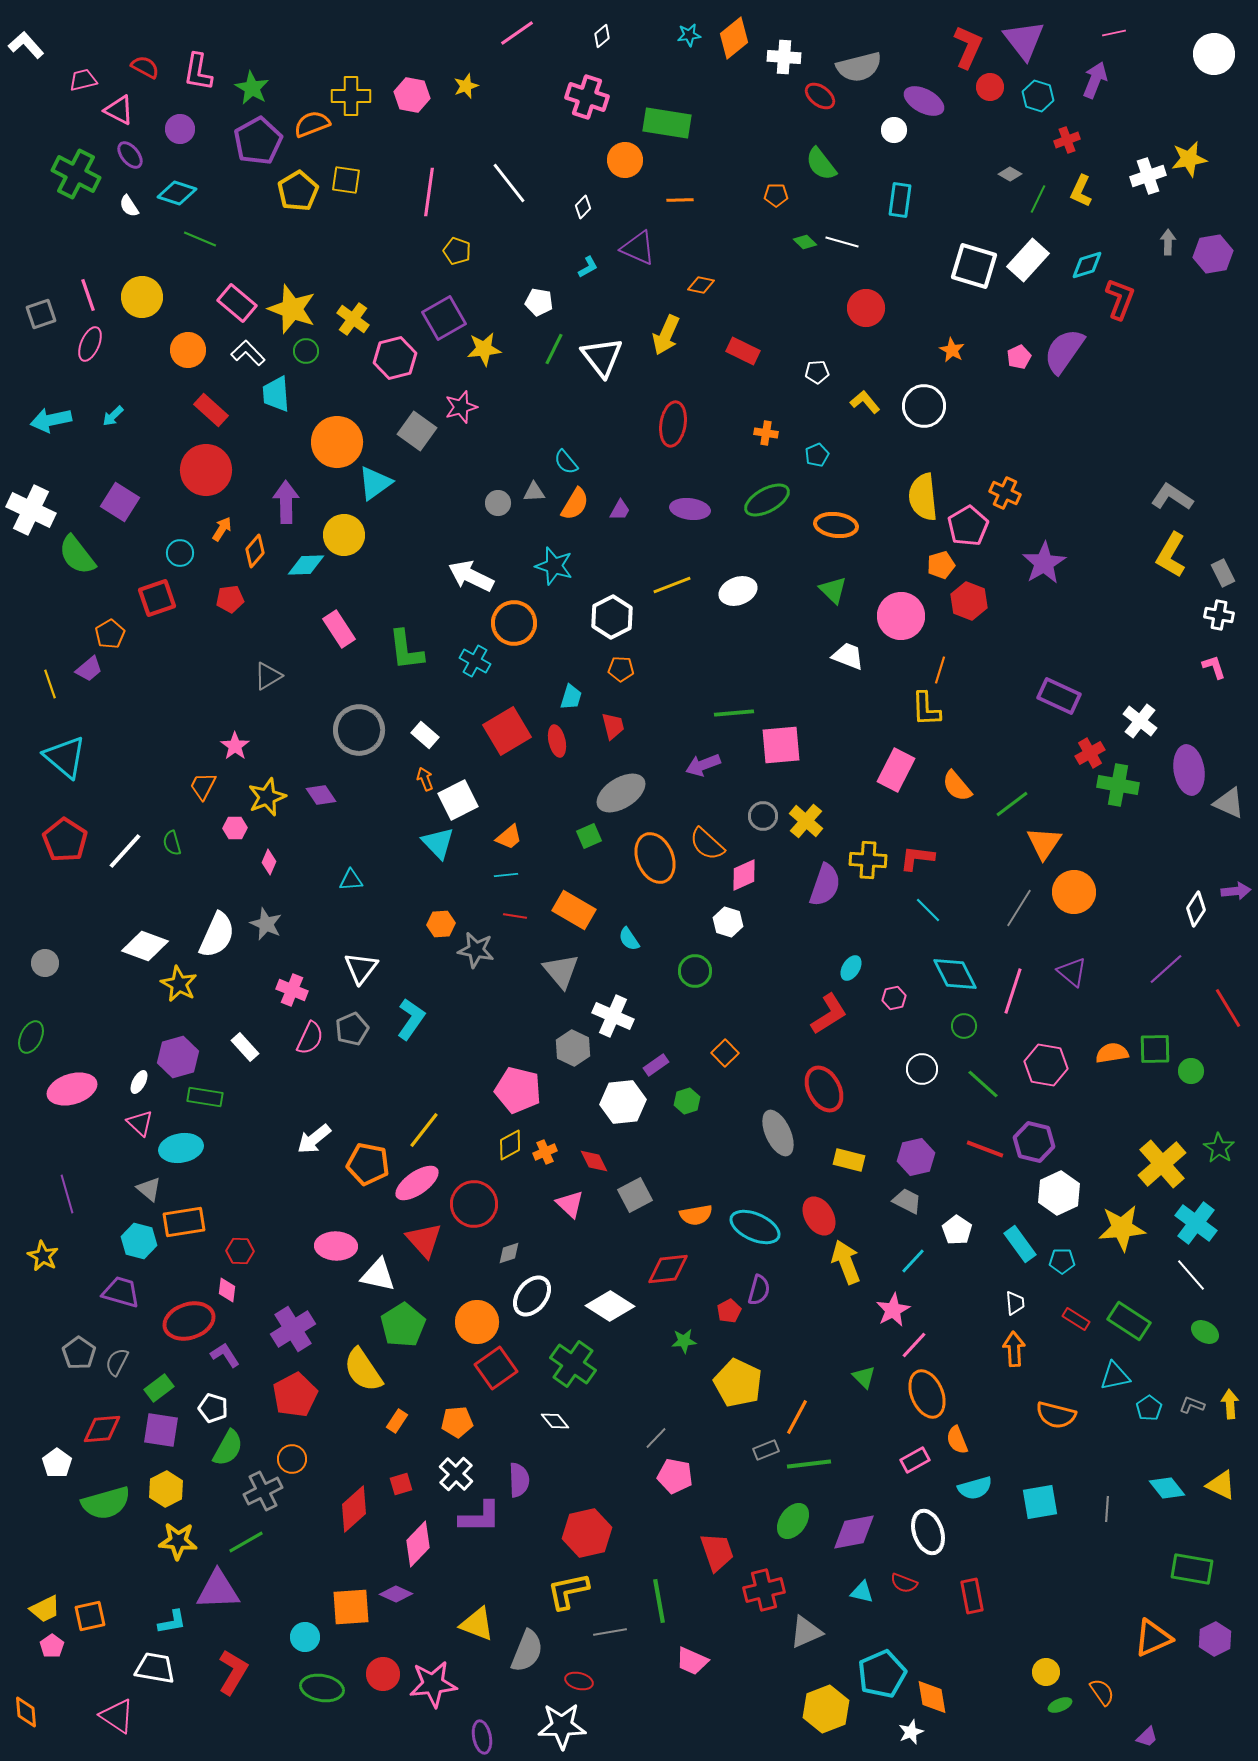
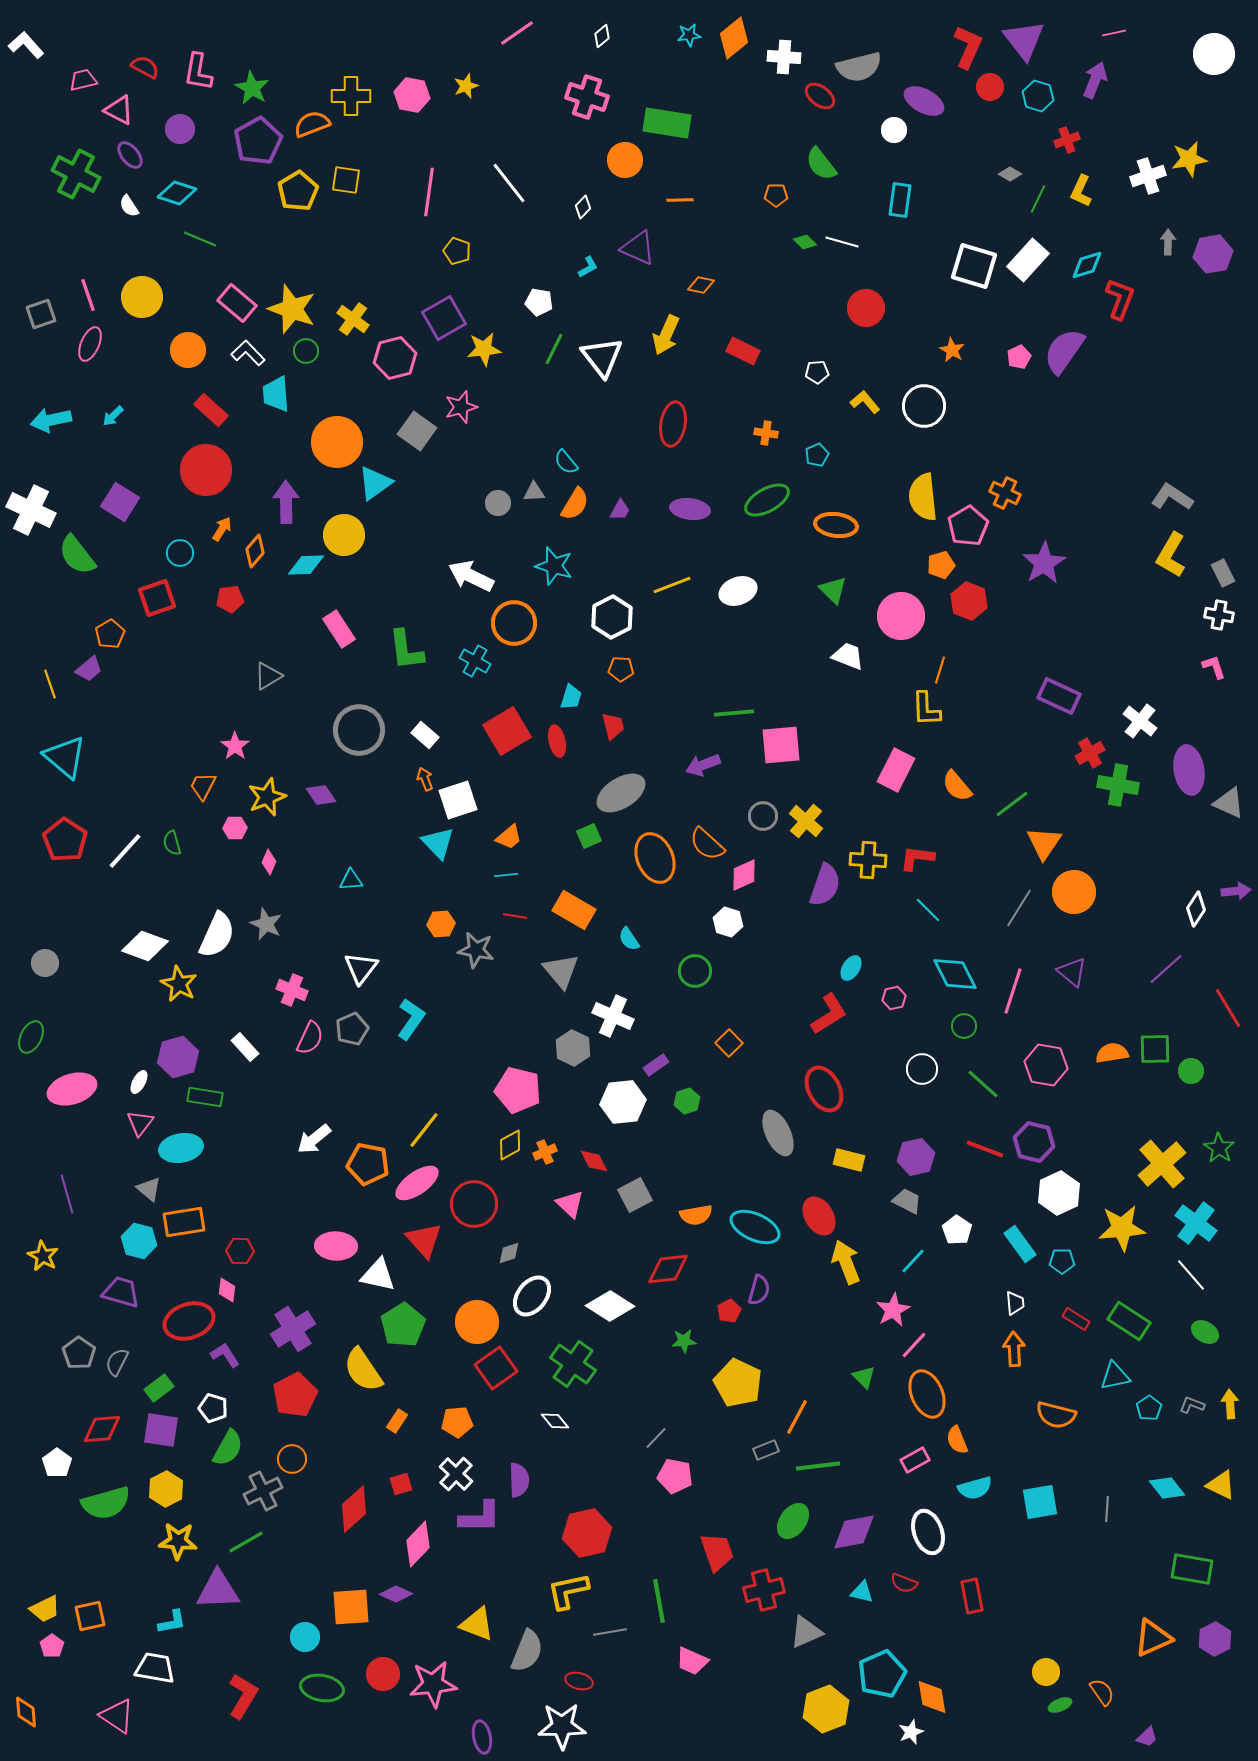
white square at (458, 800): rotated 9 degrees clockwise
orange square at (725, 1053): moved 4 px right, 10 px up
pink triangle at (140, 1123): rotated 24 degrees clockwise
green line at (809, 1464): moved 9 px right, 2 px down
red L-shape at (233, 1672): moved 10 px right, 24 px down
